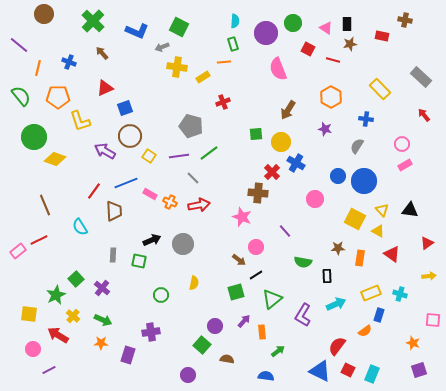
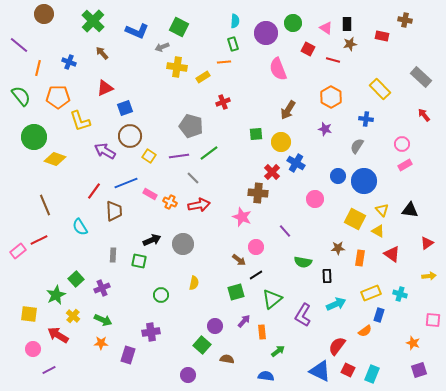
purple cross at (102, 288): rotated 28 degrees clockwise
